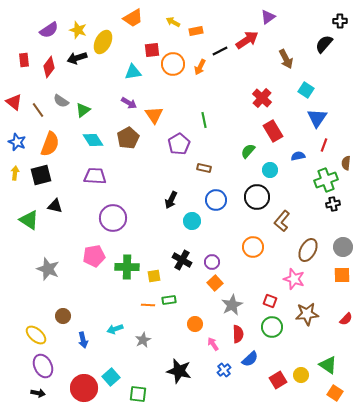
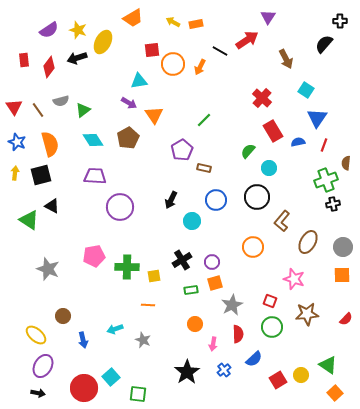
purple triangle at (268, 17): rotated 21 degrees counterclockwise
orange rectangle at (196, 31): moved 7 px up
black line at (220, 51): rotated 56 degrees clockwise
cyan triangle at (133, 72): moved 6 px right, 9 px down
gray semicircle at (61, 101): rotated 49 degrees counterclockwise
red triangle at (14, 102): moved 5 px down; rotated 18 degrees clockwise
green line at (204, 120): rotated 56 degrees clockwise
orange semicircle at (50, 144): rotated 35 degrees counterclockwise
purple pentagon at (179, 144): moved 3 px right, 6 px down
blue semicircle at (298, 156): moved 14 px up
cyan circle at (270, 170): moved 1 px left, 2 px up
black triangle at (55, 206): moved 3 px left; rotated 14 degrees clockwise
purple circle at (113, 218): moved 7 px right, 11 px up
brown ellipse at (308, 250): moved 8 px up
black cross at (182, 260): rotated 30 degrees clockwise
orange square at (215, 283): rotated 28 degrees clockwise
green rectangle at (169, 300): moved 22 px right, 10 px up
gray star at (143, 340): rotated 21 degrees counterclockwise
pink arrow at (213, 344): rotated 136 degrees counterclockwise
blue semicircle at (250, 359): moved 4 px right
purple ellipse at (43, 366): rotated 55 degrees clockwise
black star at (179, 371): moved 8 px right, 1 px down; rotated 25 degrees clockwise
orange square at (335, 393): rotated 14 degrees clockwise
